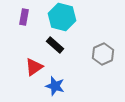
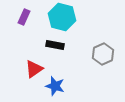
purple rectangle: rotated 14 degrees clockwise
black rectangle: rotated 30 degrees counterclockwise
red triangle: moved 2 px down
